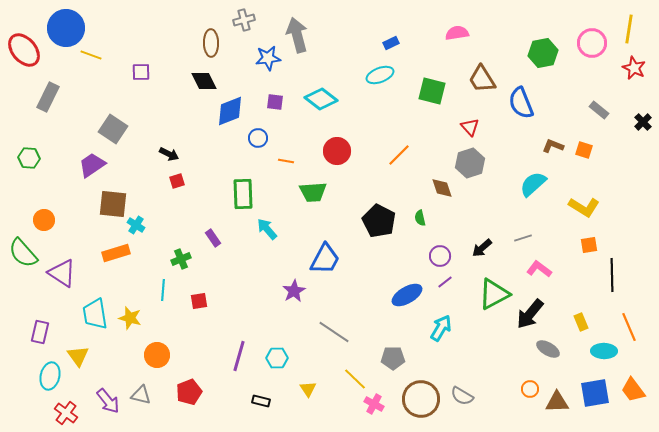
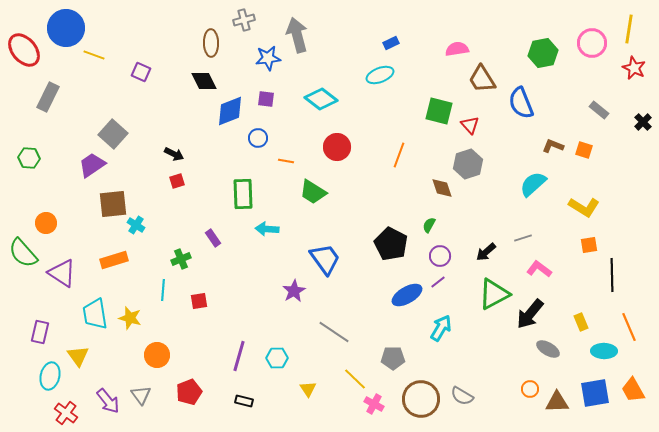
pink semicircle at (457, 33): moved 16 px down
yellow line at (91, 55): moved 3 px right
purple square at (141, 72): rotated 24 degrees clockwise
green square at (432, 91): moved 7 px right, 20 px down
purple square at (275, 102): moved 9 px left, 3 px up
red triangle at (470, 127): moved 2 px up
gray square at (113, 129): moved 5 px down; rotated 8 degrees clockwise
red circle at (337, 151): moved 4 px up
black arrow at (169, 154): moved 5 px right
orange line at (399, 155): rotated 25 degrees counterclockwise
gray hexagon at (470, 163): moved 2 px left, 1 px down
green trapezoid at (313, 192): rotated 36 degrees clockwise
brown square at (113, 204): rotated 12 degrees counterclockwise
green semicircle at (420, 218): moved 9 px right, 7 px down; rotated 42 degrees clockwise
orange circle at (44, 220): moved 2 px right, 3 px down
black pentagon at (379, 221): moved 12 px right, 23 px down
cyan arrow at (267, 229): rotated 45 degrees counterclockwise
black arrow at (482, 248): moved 4 px right, 4 px down
orange rectangle at (116, 253): moved 2 px left, 7 px down
blue trapezoid at (325, 259): rotated 64 degrees counterclockwise
purple line at (445, 282): moved 7 px left
orange trapezoid at (633, 390): rotated 8 degrees clockwise
gray triangle at (141, 395): rotated 40 degrees clockwise
black rectangle at (261, 401): moved 17 px left
